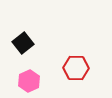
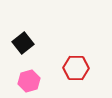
pink hexagon: rotated 10 degrees clockwise
